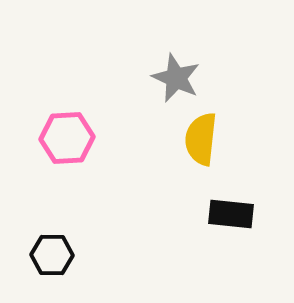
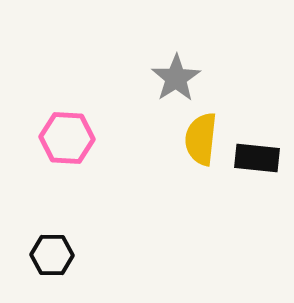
gray star: rotated 15 degrees clockwise
pink hexagon: rotated 6 degrees clockwise
black rectangle: moved 26 px right, 56 px up
